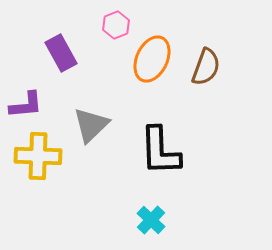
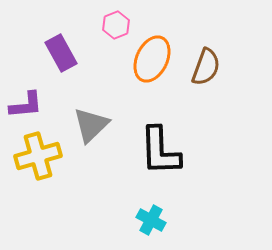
yellow cross: rotated 18 degrees counterclockwise
cyan cross: rotated 16 degrees counterclockwise
